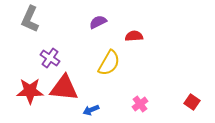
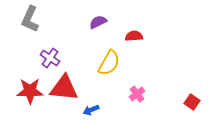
pink cross: moved 3 px left, 10 px up
